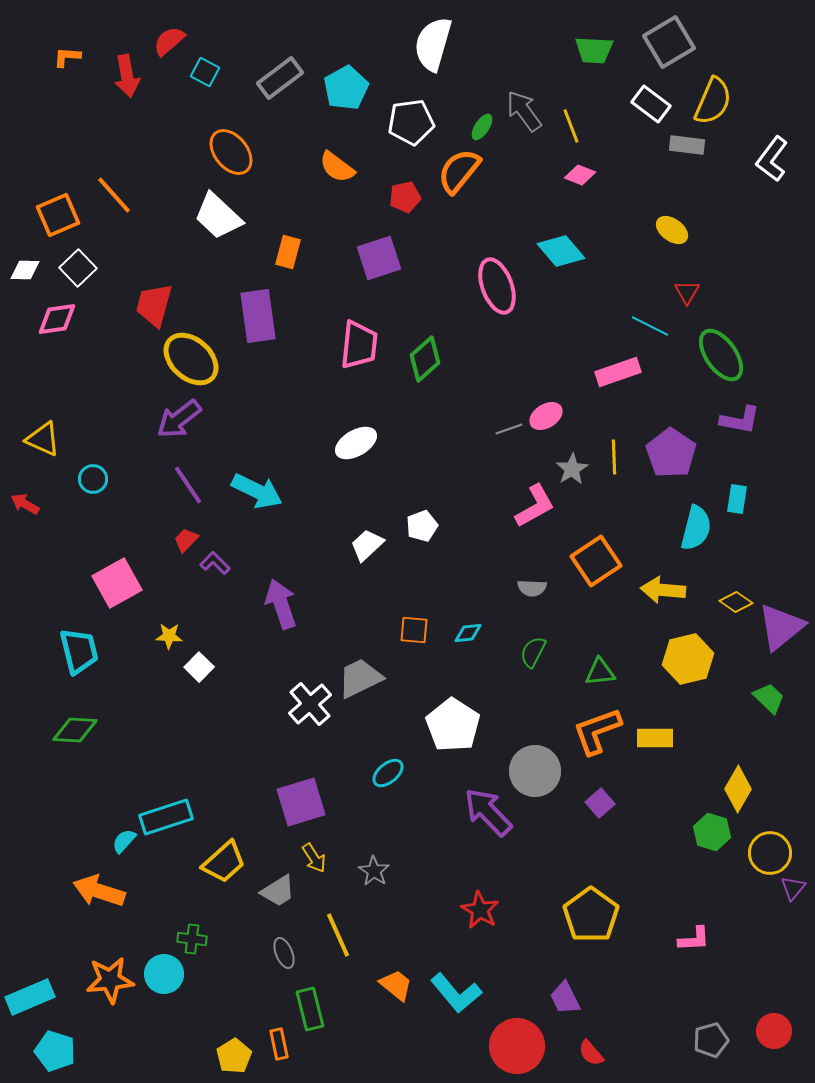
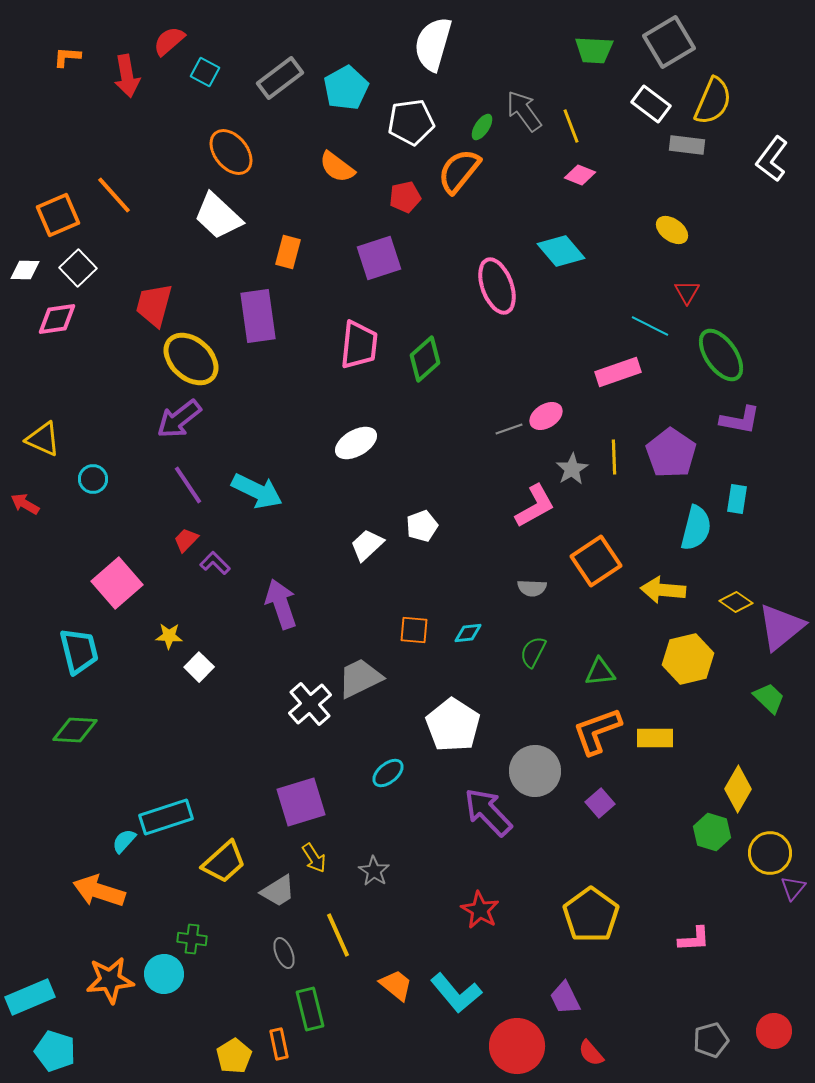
pink square at (117, 583): rotated 12 degrees counterclockwise
